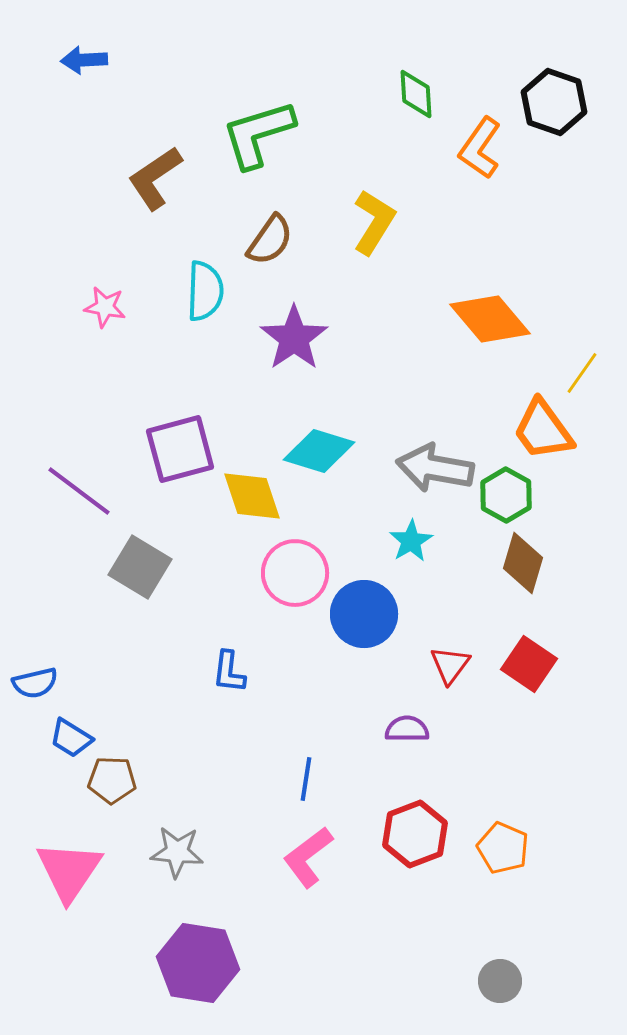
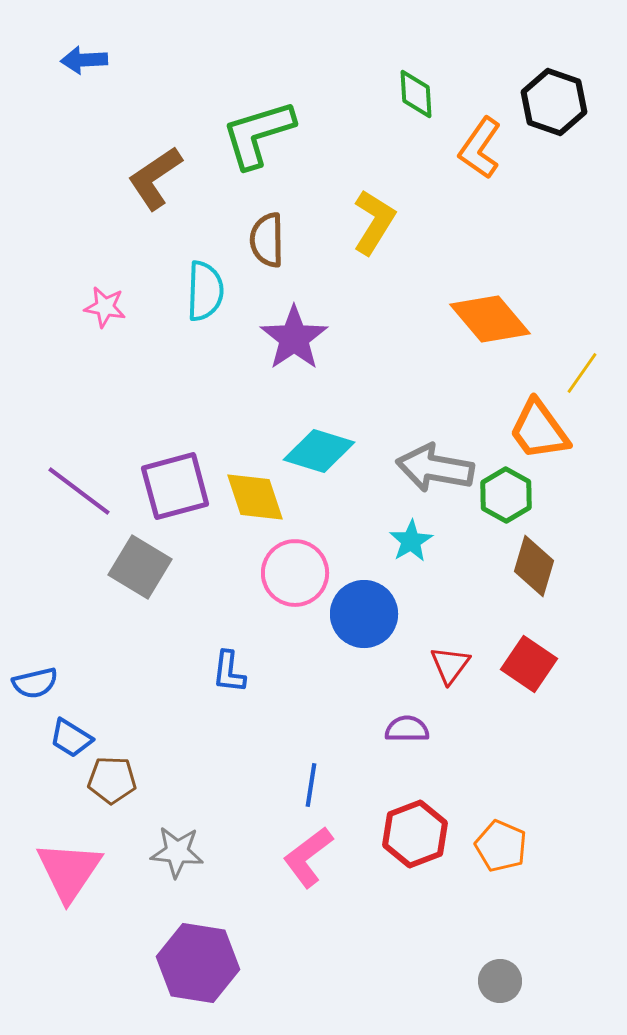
brown semicircle: moved 3 px left; rotated 144 degrees clockwise
orange trapezoid: moved 4 px left
purple square: moved 5 px left, 37 px down
yellow diamond: moved 3 px right, 1 px down
brown diamond: moved 11 px right, 3 px down
blue line: moved 5 px right, 6 px down
orange pentagon: moved 2 px left, 2 px up
